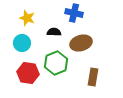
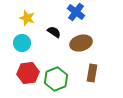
blue cross: moved 2 px right, 1 px up; rotated 24 degrees clockwise
black semicircle: rotated 32 degrees clockwise
green hexagon: moved 16 px down
red hexagon: rotated 15 degrees counterclockwise
brown rectangle: moved 1 px left, 4 px up
